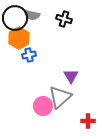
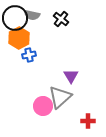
black cross: moved 3 px left; rotated 21 degrees clockwise
